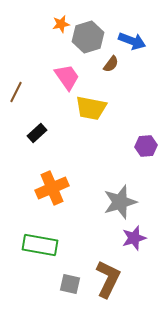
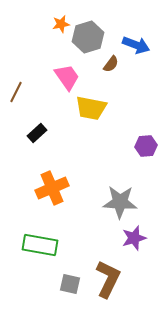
blue arrow: moved 4 px right, 4 px down
gray star: rotated 20 degrees clockwise
